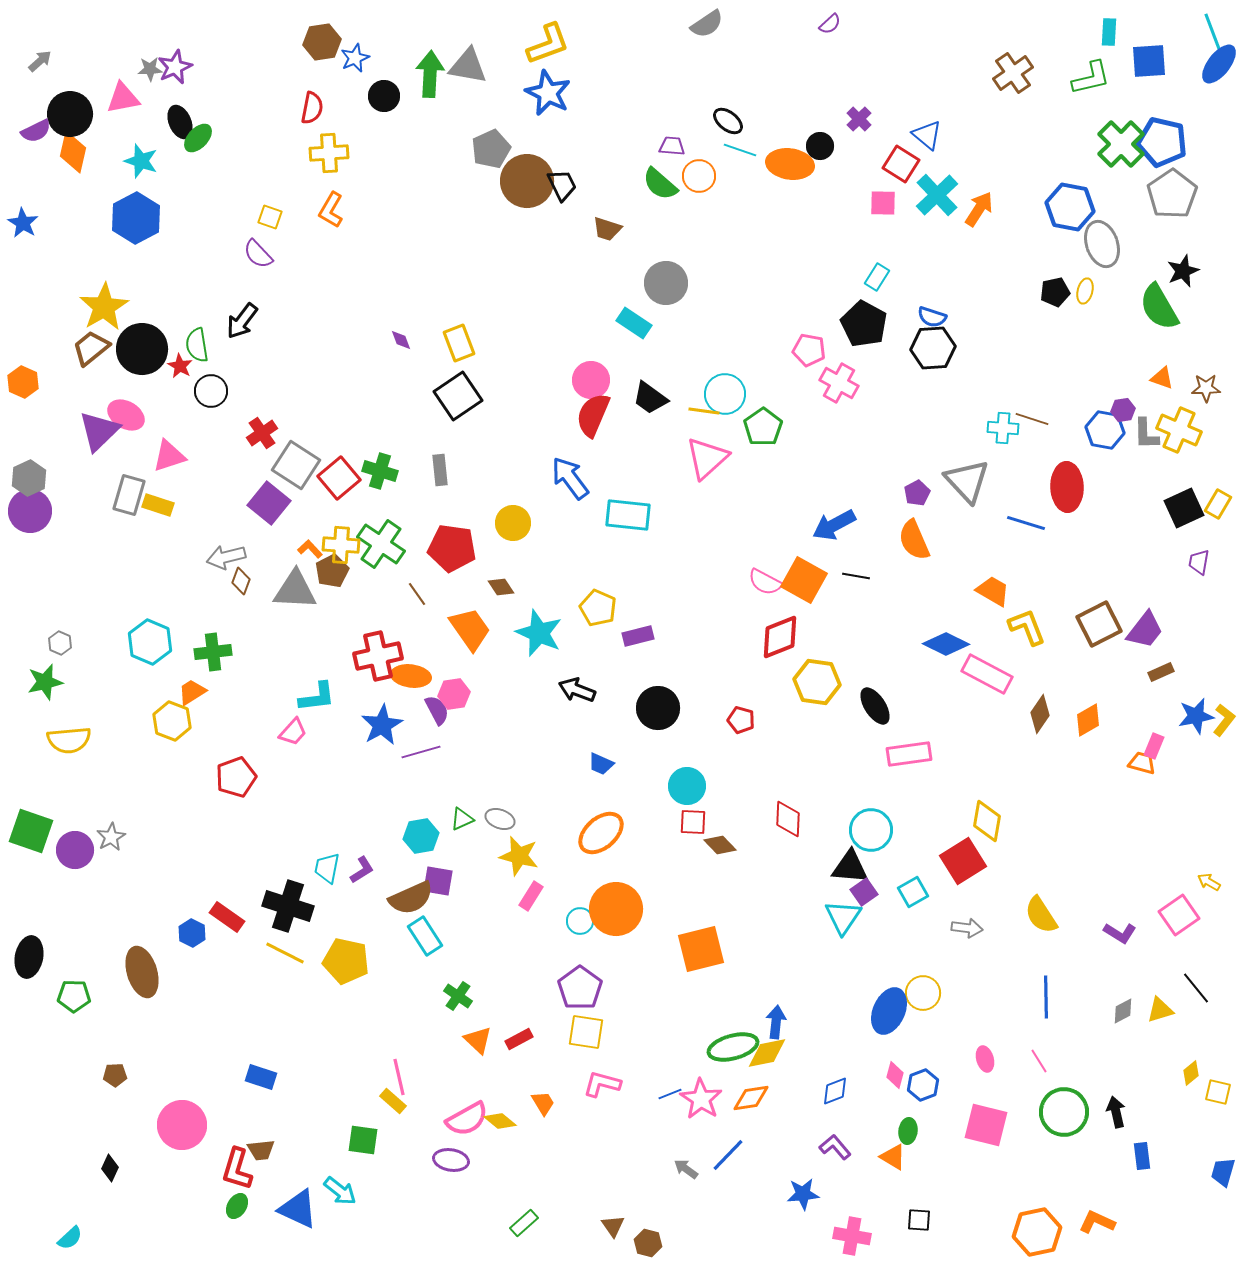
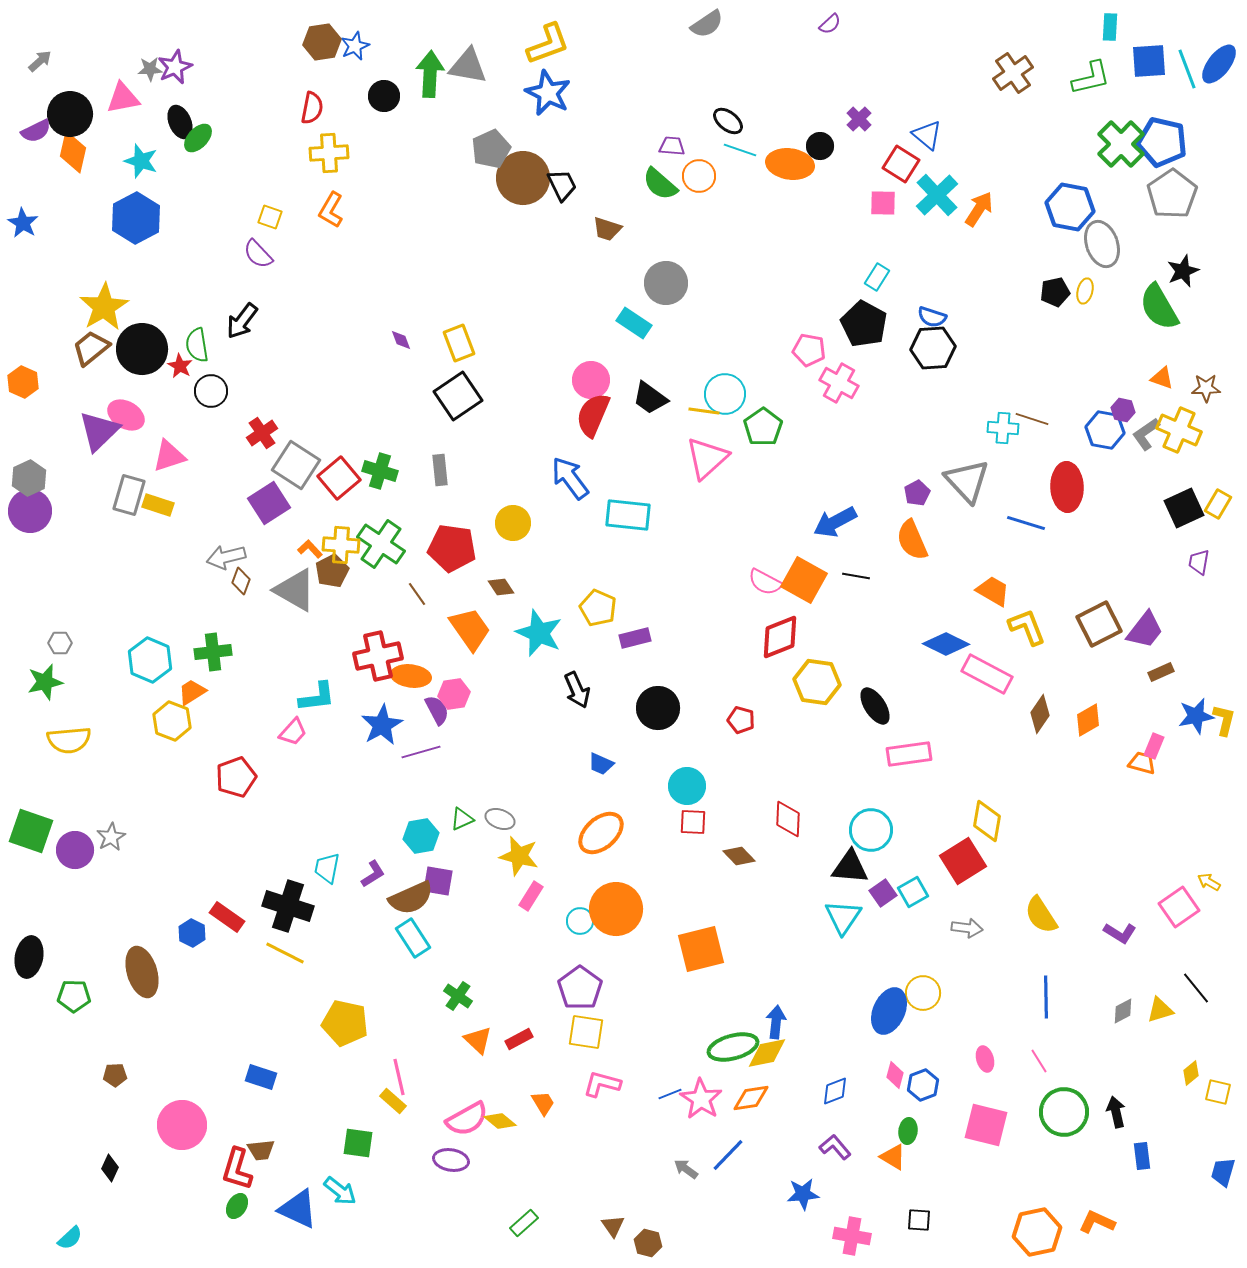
cyan rectangle at (1109, 32): moved 1 px right, 5 px up
cyan line at (1213, 33): moved 26 px left, 36 px down
blue star at (355, 58): moved 12 px up
brown circle at (527, 181): moved 4 px left, 3 px up
purple hexagon at (1123, 410): rotated 20 degrees clockwise
gray L-shape at (1146, 434): rotated 56 degrees clockwise
purple square at (269, 503): rotated 18 degrees clockwise
blue arrow at (834, 525): moved 1 px right, 3 px up
orange semicircle at (914, 540): moved 2 px left
gray triangle at (295, 590): rotated 27 degrees clockwise
purple rectangle at (638, 636): moved 3 px left, 2 px down
cyan hexagon at (150, 642): moved 18 px down
gray hexagon at (60, 643): rotated 25 degrees counterclockwise
black arrow at (577, 690): rotated 135 degrees counterclockwise
yellow L-shape at (1224, 720): rotated 24 degrees counterclockwise
brown diamond at (720, 845): moved 19 px right, 11 px down
purple L-shape at (362, 870): moved 11 px right, 4 px down
purple square at (864, 892): moved 19 px right, 1 px down
pink square at (1179, 915): moved 8 px up
cyan rectangle at (425, 936): moved 12 px left, 2 px down
yellow pentagon at (346, 961): moved 1 px left, 62 px down
green square at (363, 1140): moved 5 px left, 3 px down
